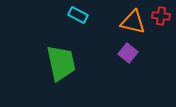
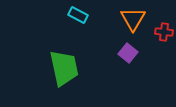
red cross: moved 3 px right, 16 px down
orange triangle: moved 3 px up; rotated 48 degrees clockwise
green trapezoid: moved 3 px right, 5 px down
